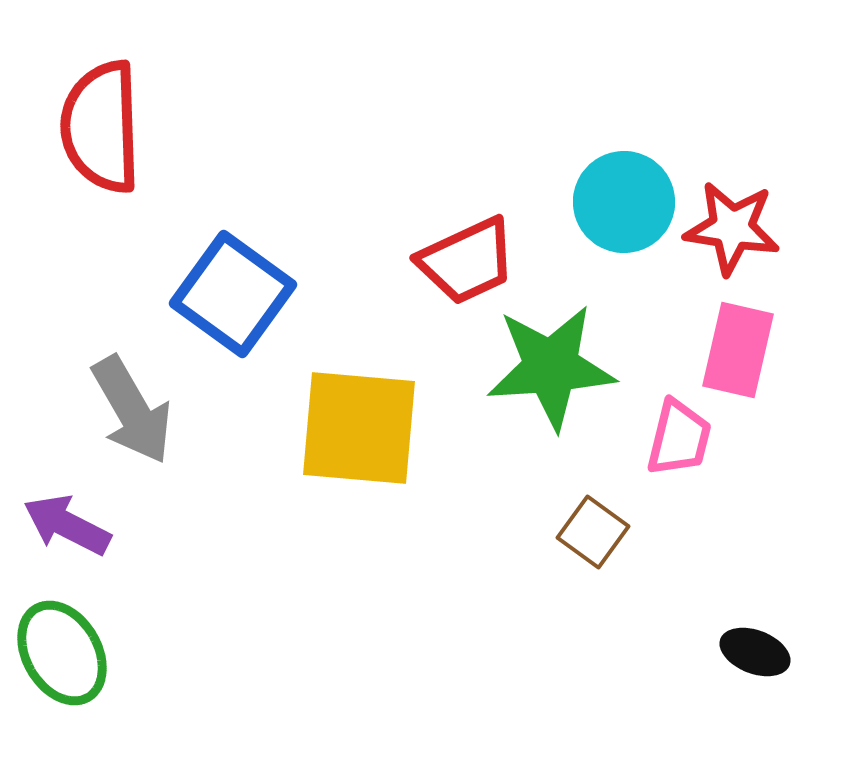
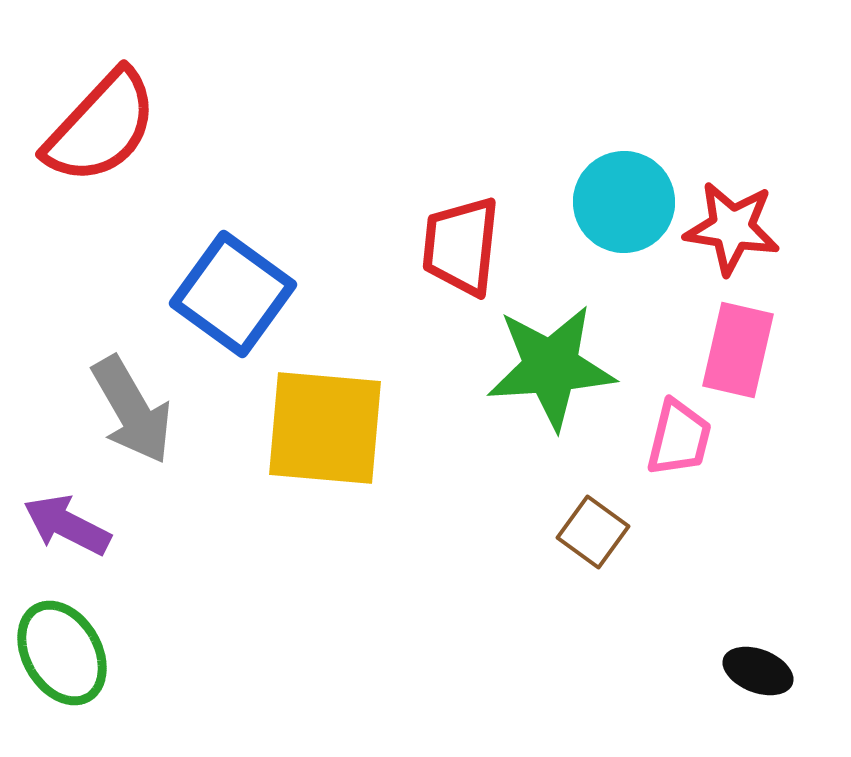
red semicircle: rotated 135 degrees counterclockwise
red trapezoid: moved 6 px left, 15 px up; rotated 121 degrees clockwise
yellow square: moved 34 px left
black ellipse: moved 3 px right, 19 px down
